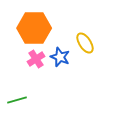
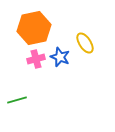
orange hexagon: rotated 12 degrees counterclockwise
pink cross: rotated 18 degrees clockwise
